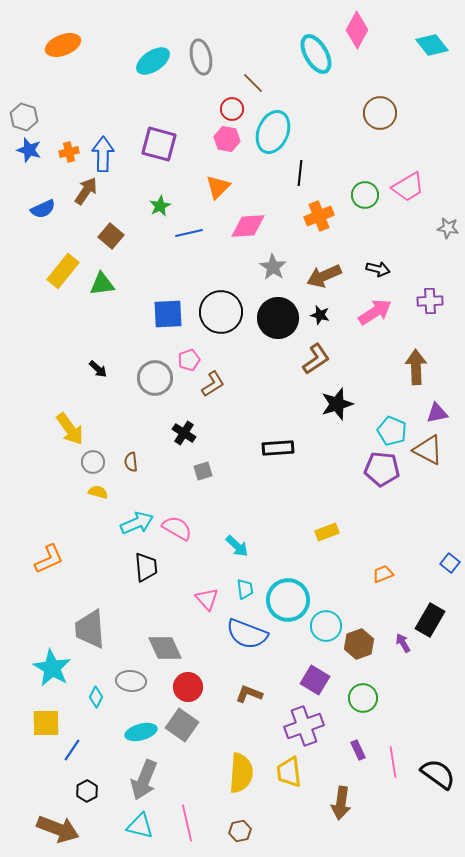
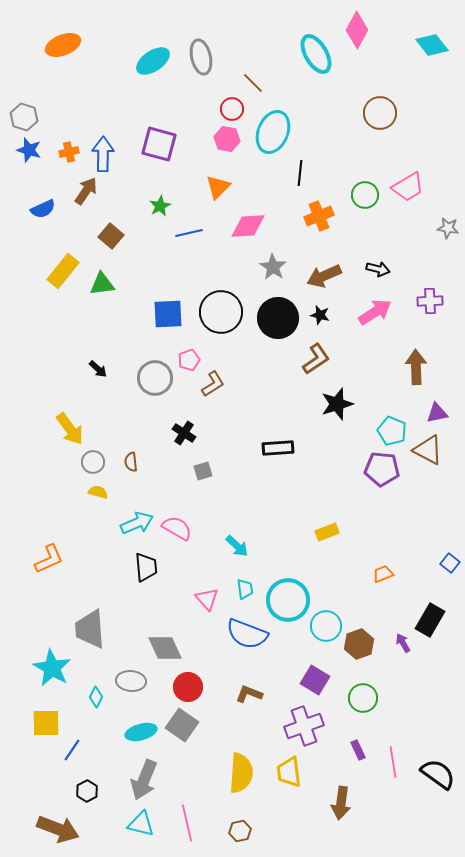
cyan triangle at (140, 826): moved 1 px right, 2 px up
